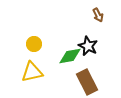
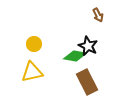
green diamond: moved 5 px right; rotated 20 degrees clockwise
